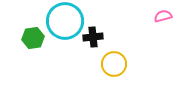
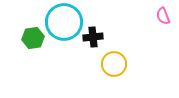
pink semicircle: rotated 96 degrees counterclockwise
cyan circle: moved 1 px left, 1 px down
